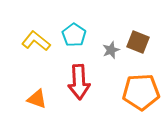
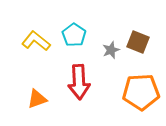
orange triangle: rotated 40 degrees counterclockwise
